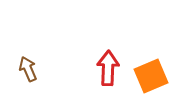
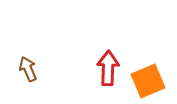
orange square: moved 3 px left, 5 px down
